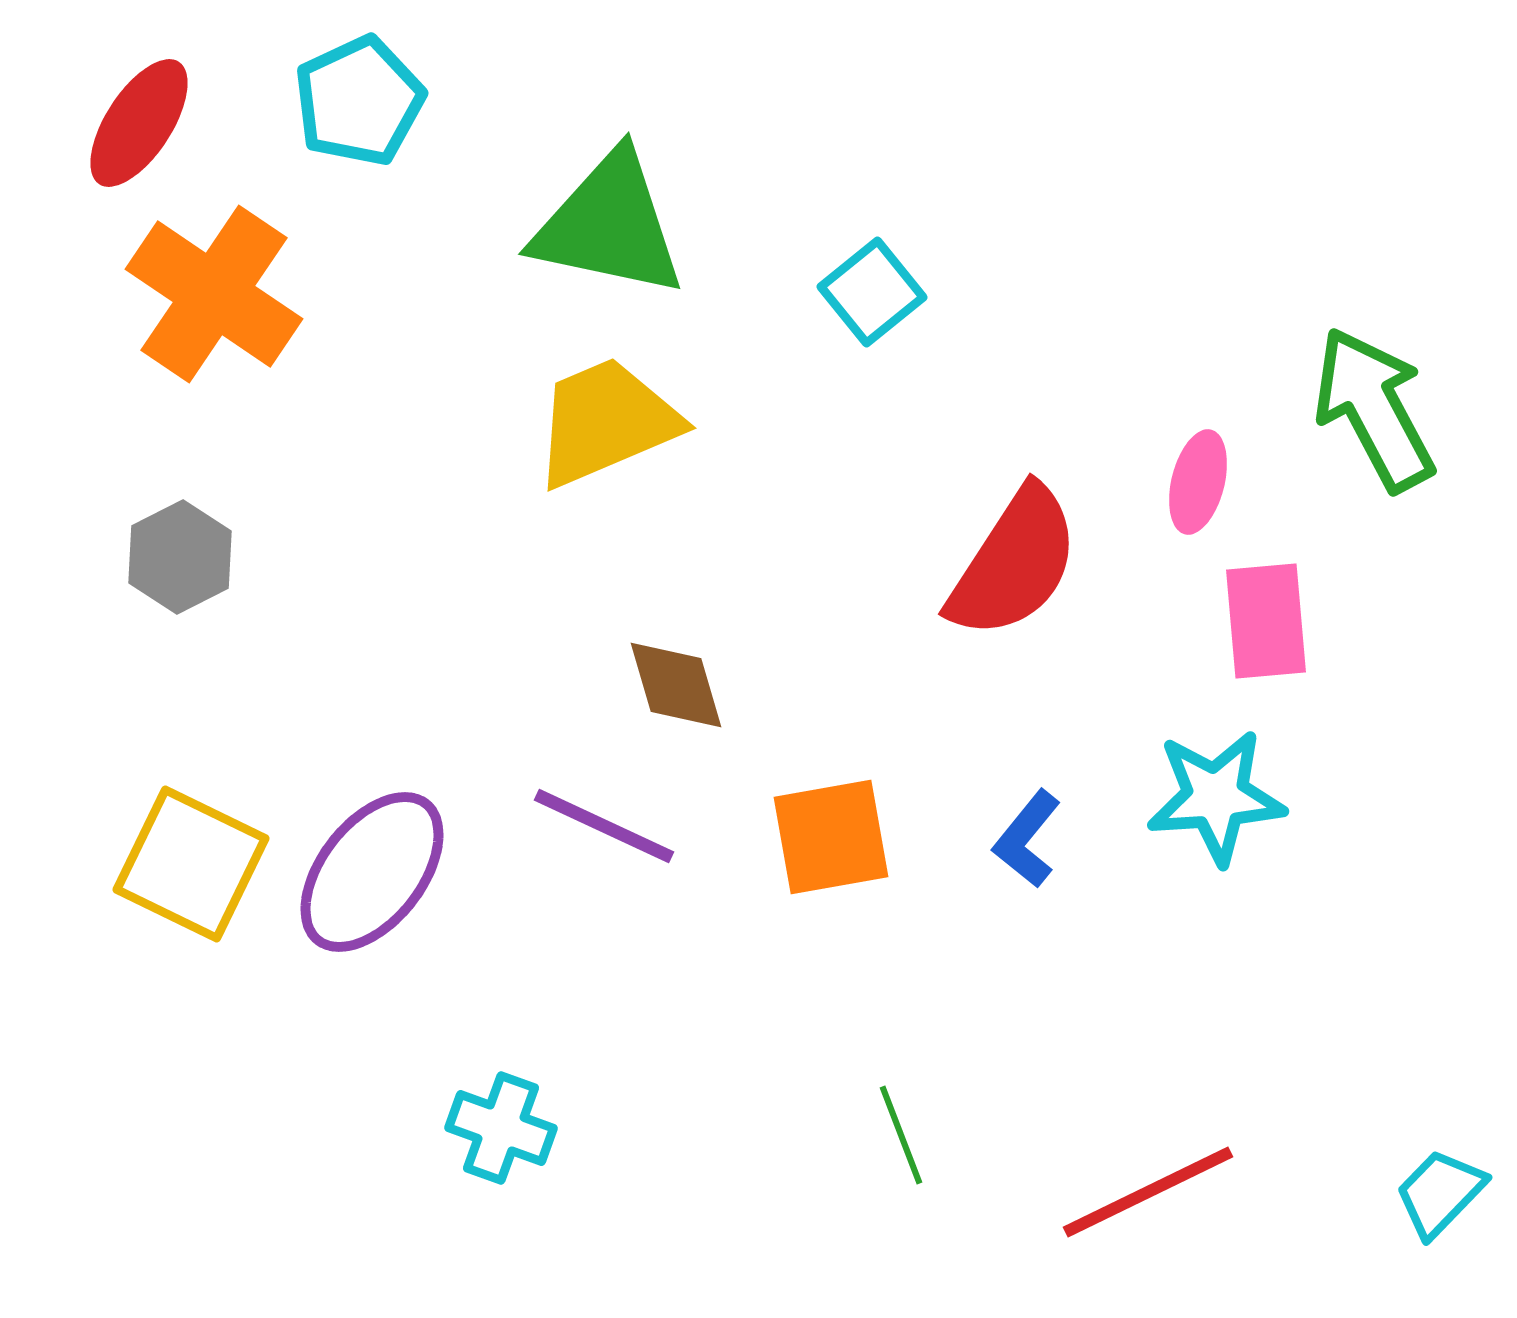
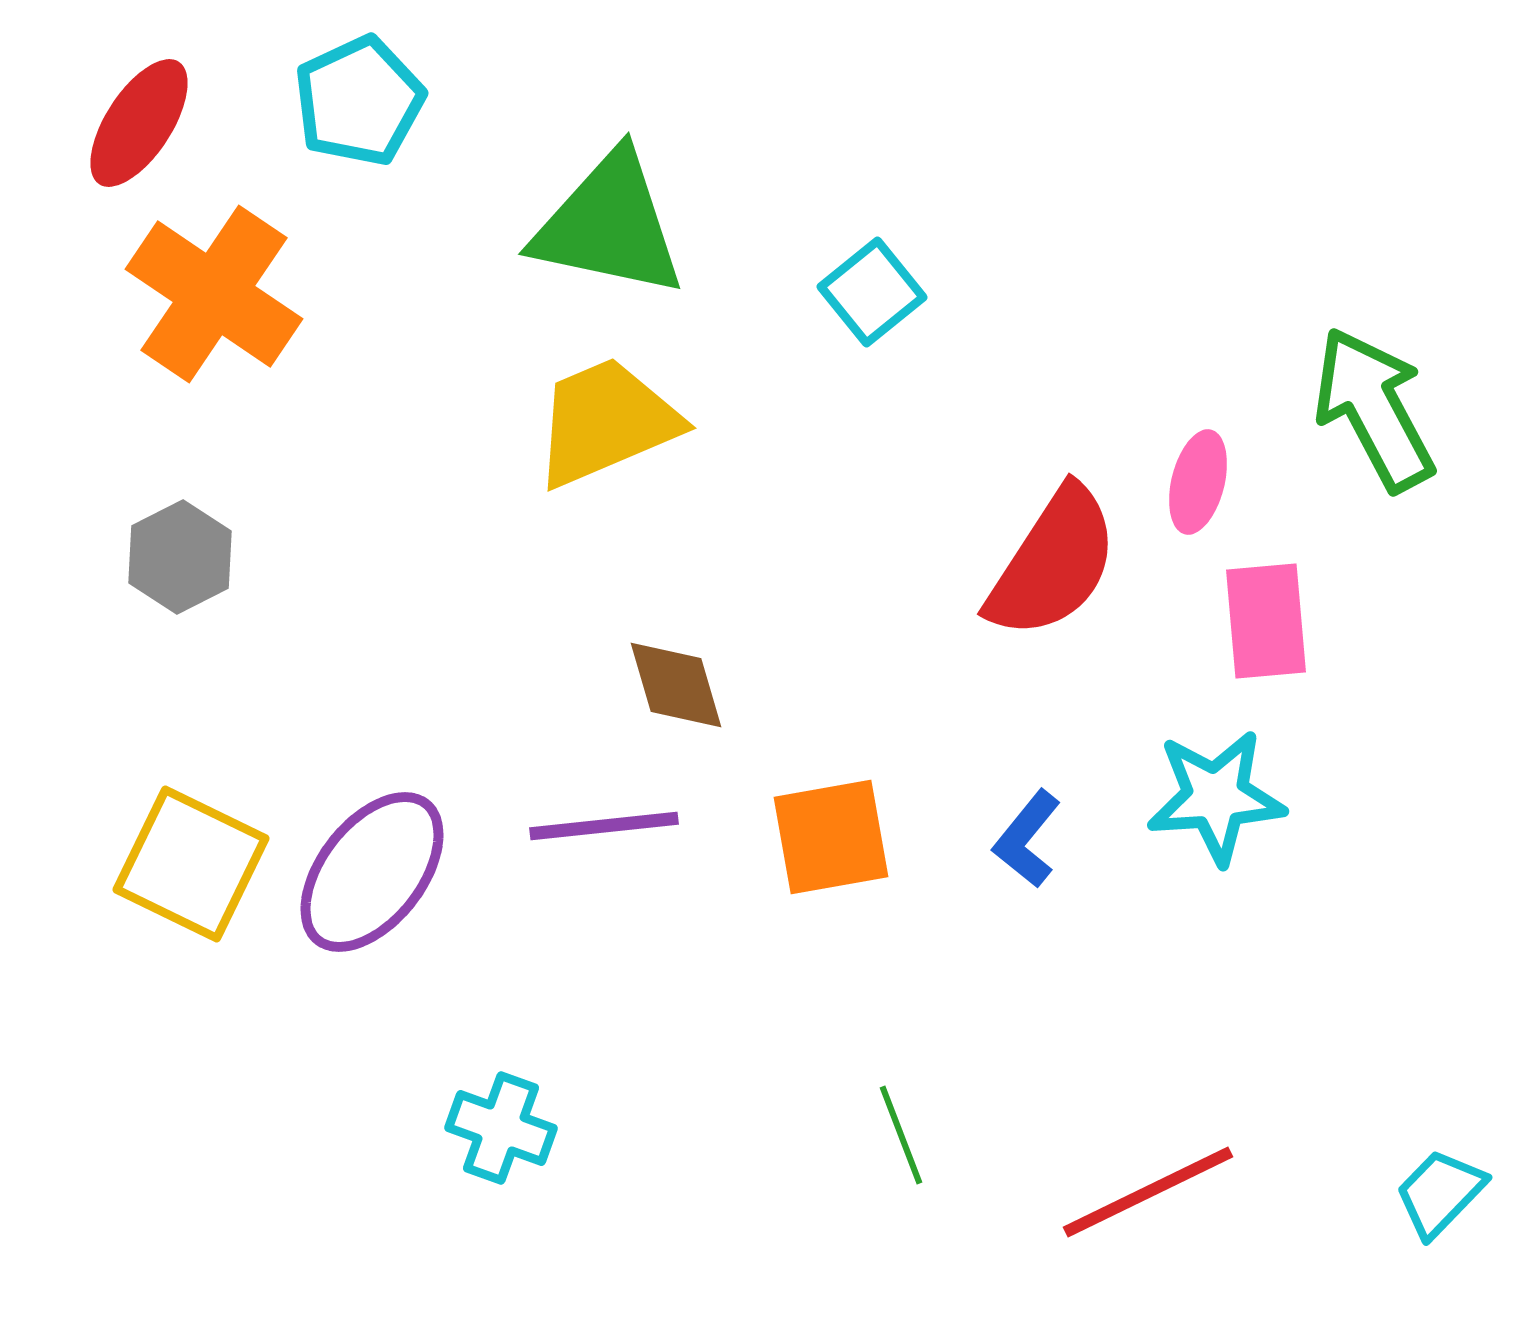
red semicircle: moved 39 px right
purple line: rotated 31 degrees counterclockwise
